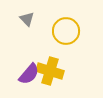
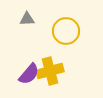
gray triangle: rotated 49 degrees counterclockwise
yellow cross: rotated 32 degrees counterclockwise
